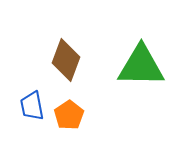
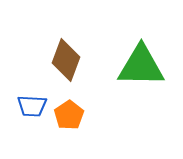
blue trapezoid: rotated 76 degrees counterclockwise
